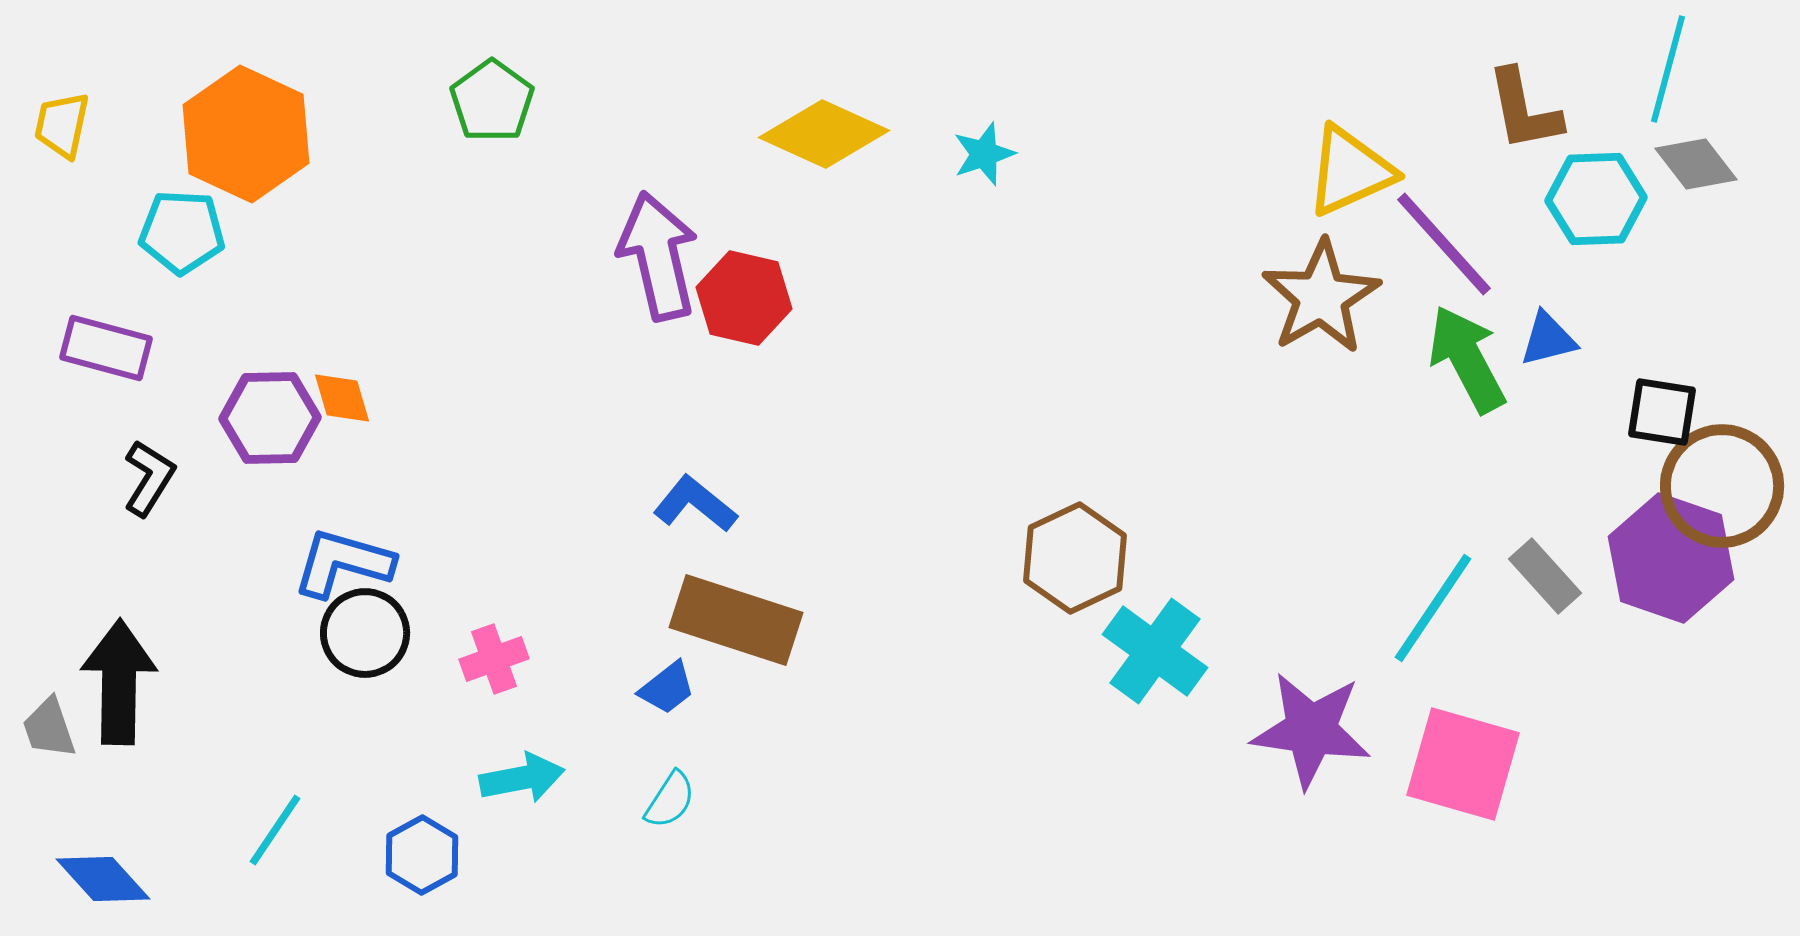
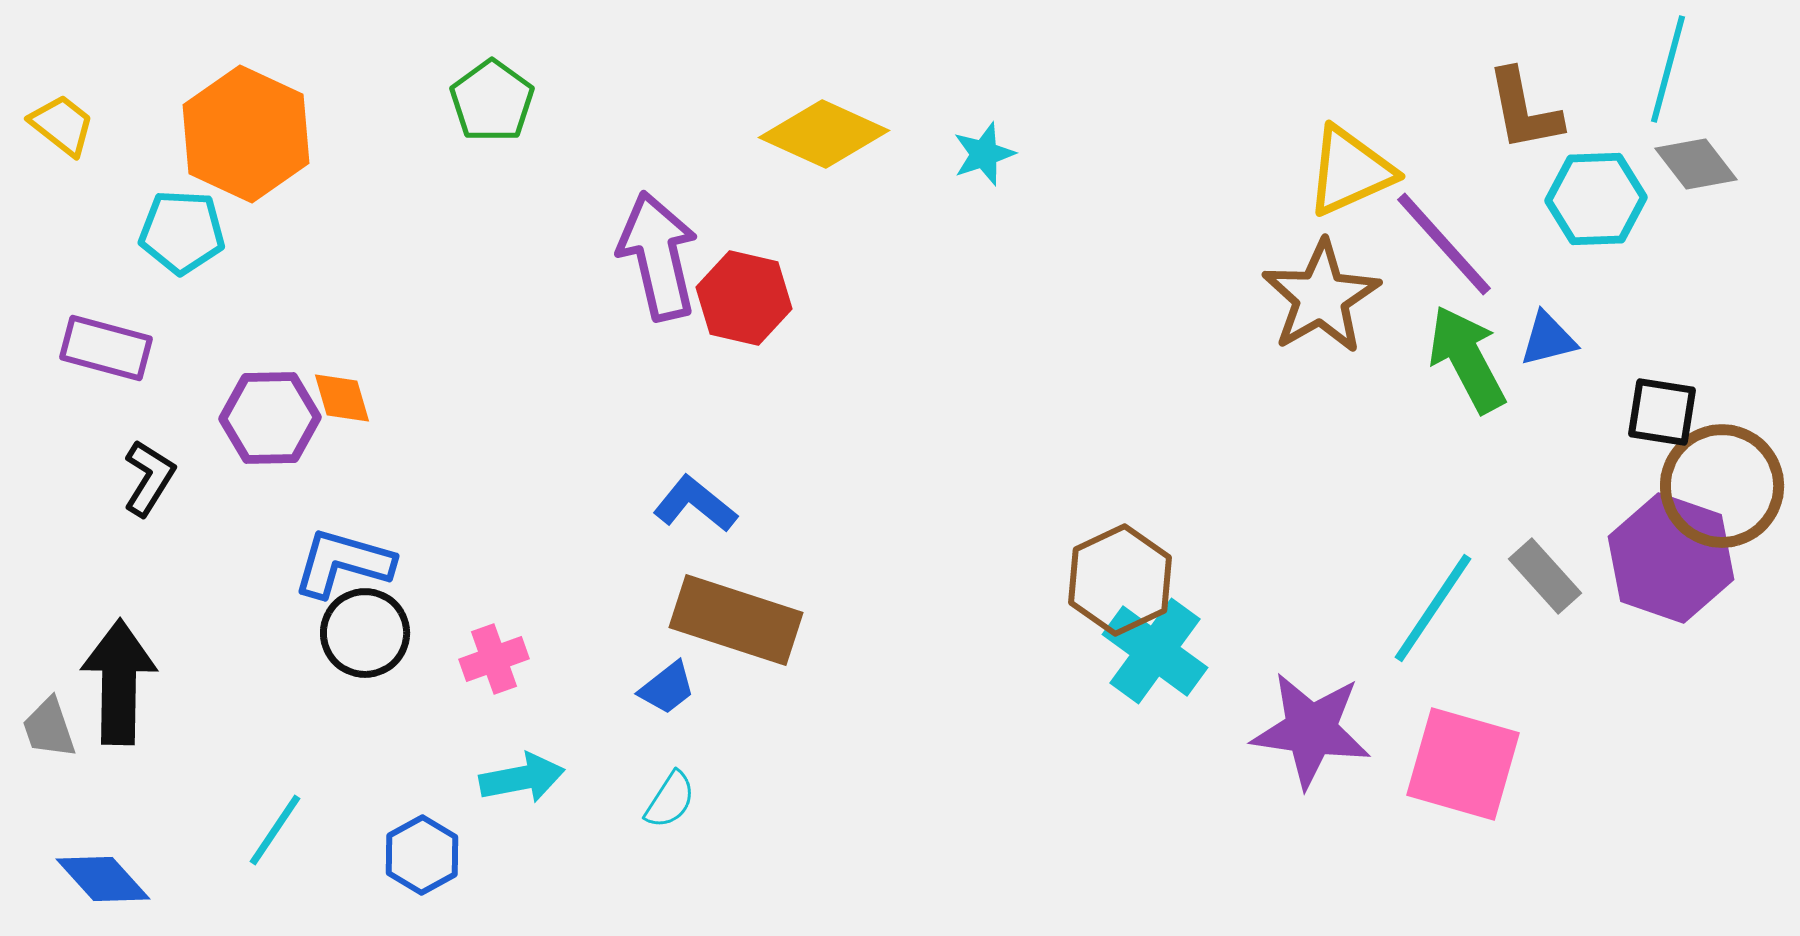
yellow trapezoid at (62, 125): rotated 116 degrees clockwise
brown hexagon at (1075, 558): moved 45 px right, 22 px down
